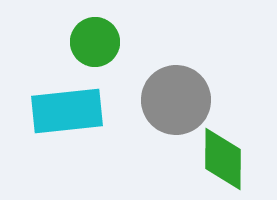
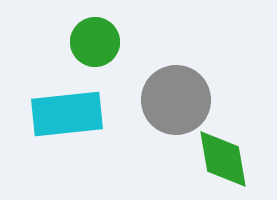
cyan rectangle: moved 3 px down
green diamond: rotated 10 degrees counterclockwise
